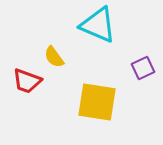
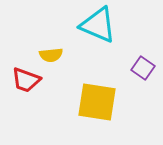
yellow semicircle: moved 3 px left, 2 px up; rotated 60 degrees counterclockwise
purple square: rotated 30 degrees counterclockwise
red trapezoid: moved 1 px left, 1 px up
